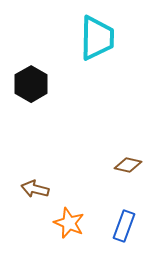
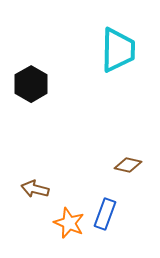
cyan trapezoid: moved 21 px right, 12 px down
blue rectangle: moved 19 px left, 12 px up
